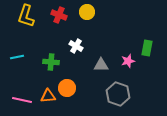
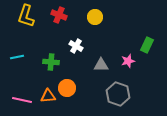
yellow circle: moved 8 px right, 5 px down
green rectangle: moved 3 px up; rotated 14 degrees clockwise
